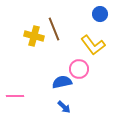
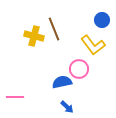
blue circle: moved 2 px right, 6 px down
pink line: moved 1 px down
blue arrow: moved 3 px right
